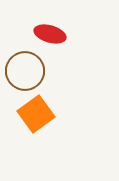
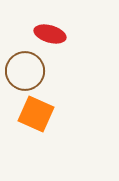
orange square: rotated 30 degrees counterclockwise
